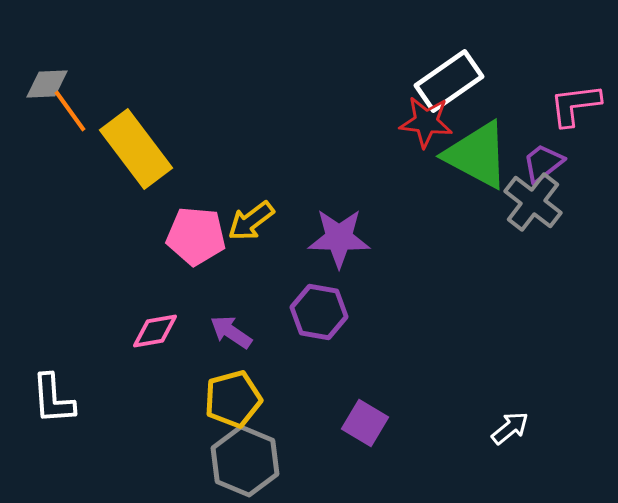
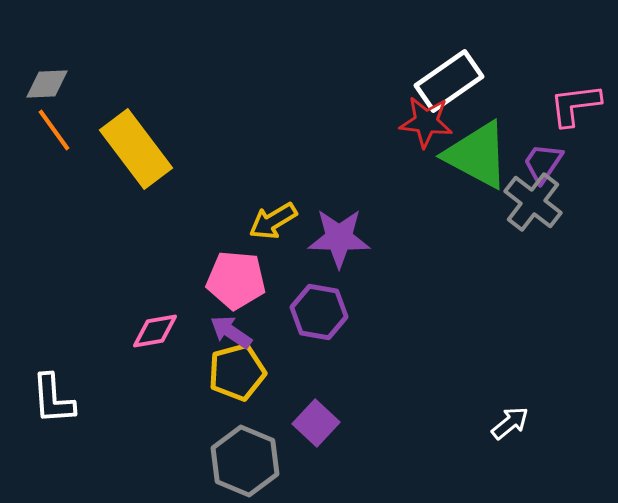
orange line: moved 16 px left, 19 px down
purple trapezoid: rotated 18 degrees counterclockwise
yellow arrow: moved 22 px right; rotated 6 degrees clockwise
pink pentagon: moved 40 px right, 44 px down
yellow pentagon: moved 4 px right, 27 px up
purple square: moved 49 px left; rotated 12 degrees clockwise
white arrow: moved 5 px up
